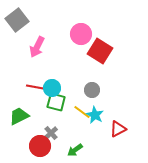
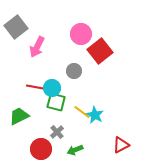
gray square: moved 1 px left, 7 px down
red square: rotated 20 degrees clockwise
gray circle: moved 18 px left, 19 px up
red triangle: moved 3 px right, 16 px down
gray cross: moved 6 px right, 1 px up
red circle: moved 1 px right, 3 px down
green arrow: rotated 14 degrees clockwise
